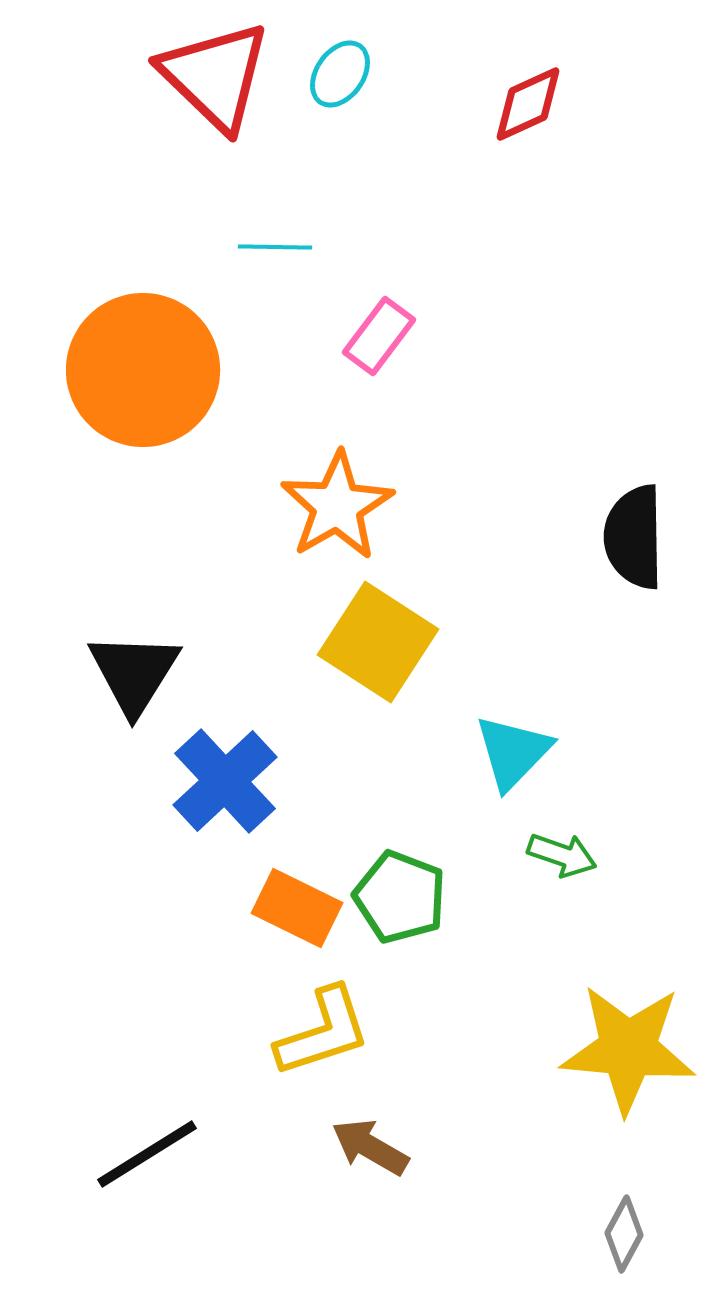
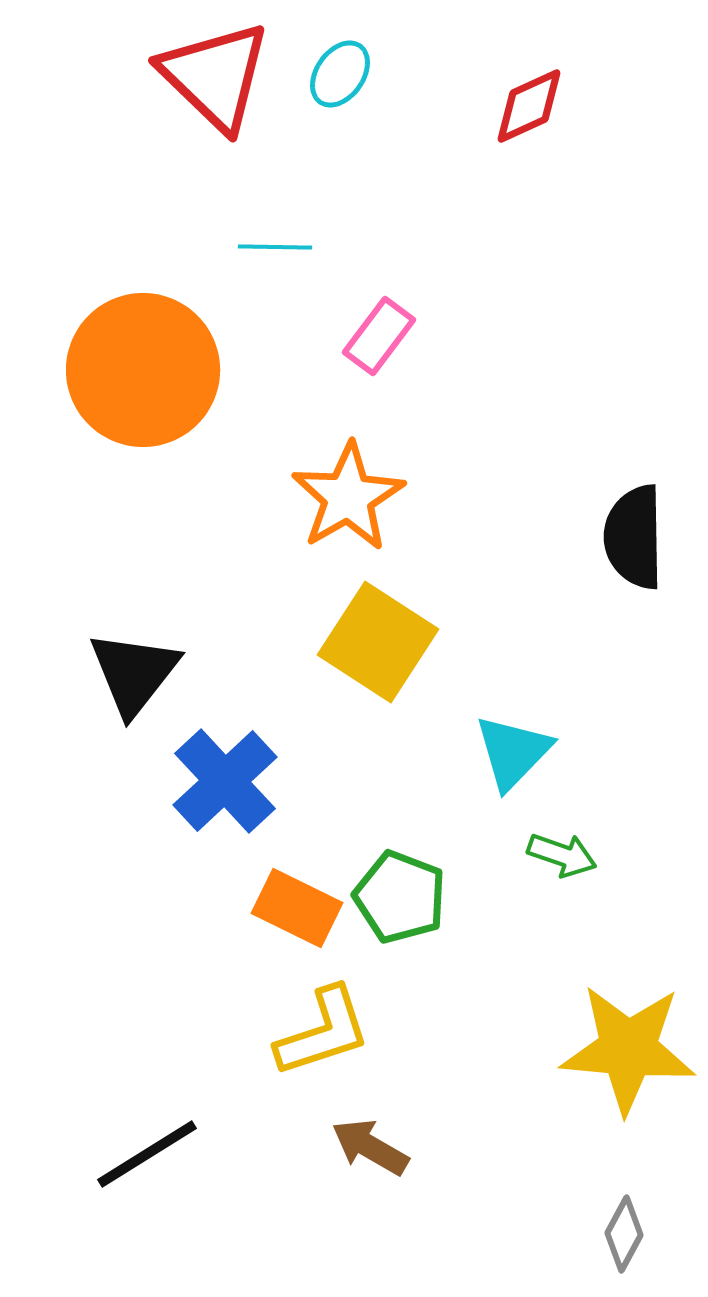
red diamond: moved 1 px right, 2 px down
orange star: moved 11 px right, 9 px up
black triangle: rotated 6 degrees clockwise
